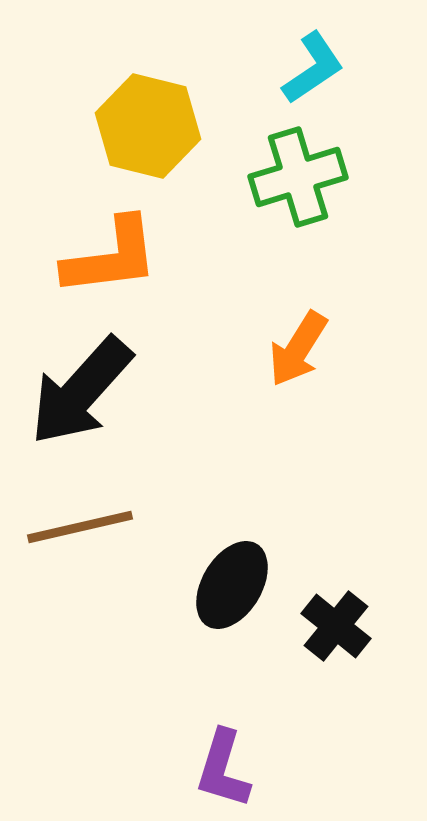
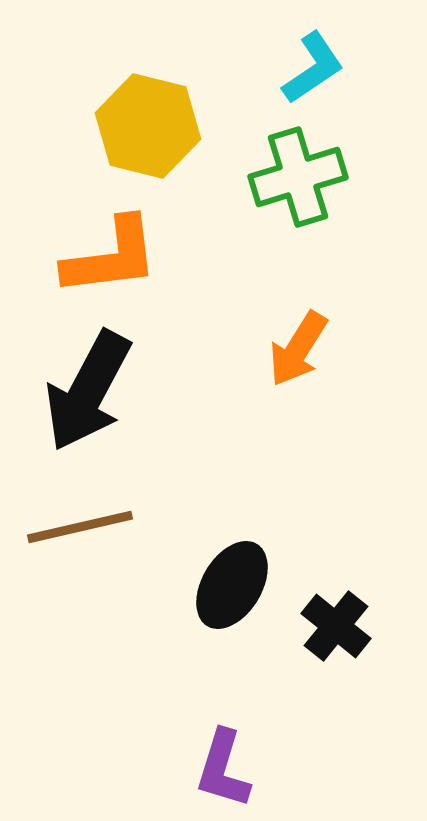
black arrow: moved 7 px right; rotated 14 degrees counterclockwise
